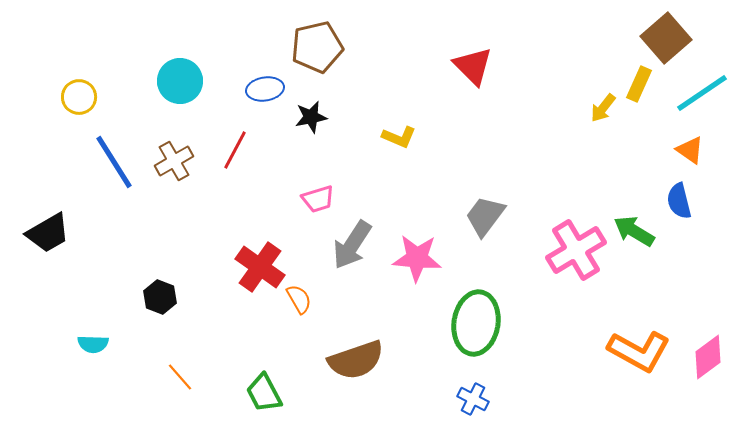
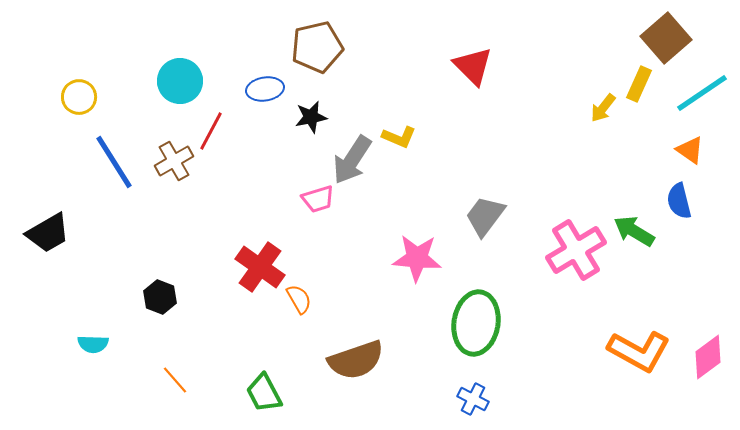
red line: moved 24 px left, 19 px up
gray arrow: moved 85 px up
orange line: moved 5 px left, 3 px down
